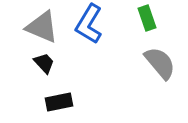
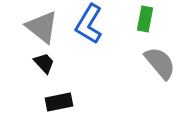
green rectangle: moved 2 px left, 1 px down; rotated 30 degrees clockwise
gray triangle: rotated 15 degrees clockwise
